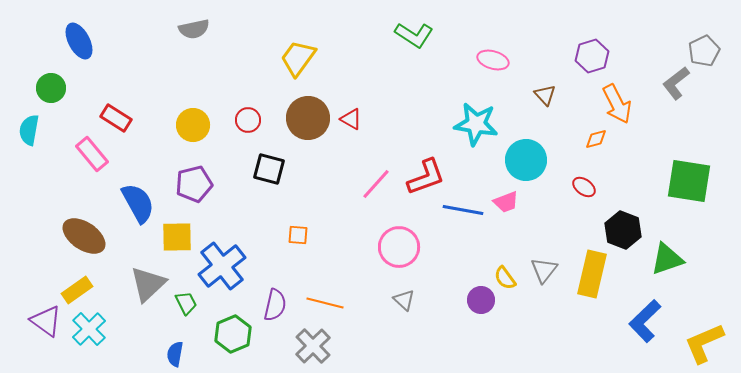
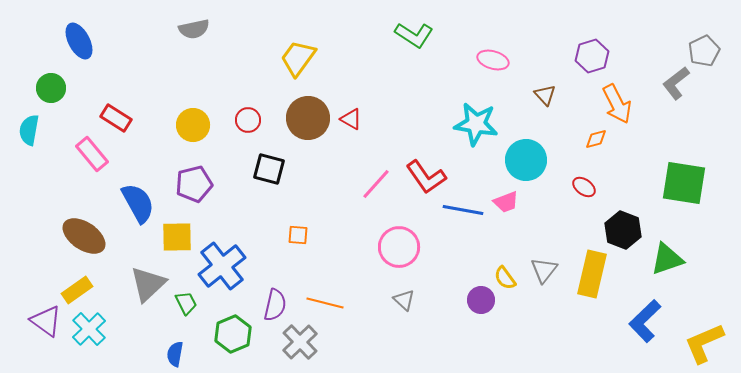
red L-shape at (426, 177): rotated 75 degrees clockwise
green square at (689, 181): moved 5 px left, 2 px down
gray cross at (313, 346): moved 13 px left, 4 px up
